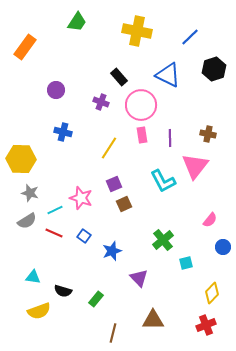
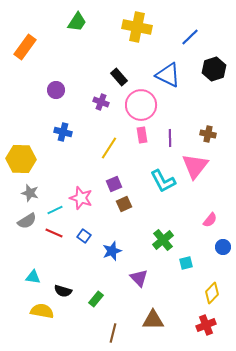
yellow cross: moved 4 px up
yellow semicircle: moved 3 px right; rotated 150 degrees counterclockwise
